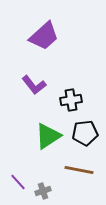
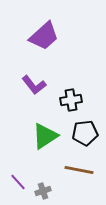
green triangle: moved 3 px left
